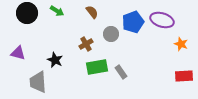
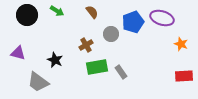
black circle: moved 2 px down
purple ellipse: moved 2 px up
brown cross: moved 1 px down
gray trapezoid: rotated 50 degrees counterclockwise
